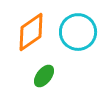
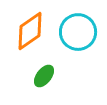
orange diamond: moved 1 px left, 1 px up
